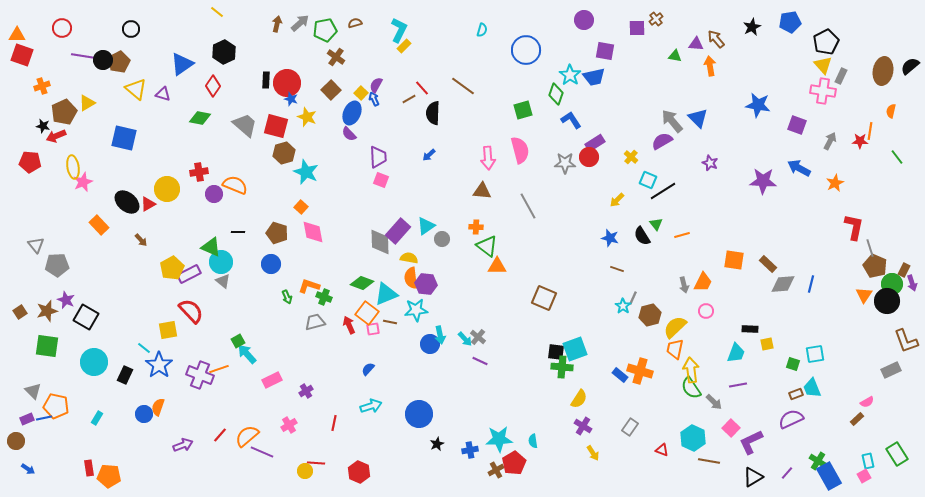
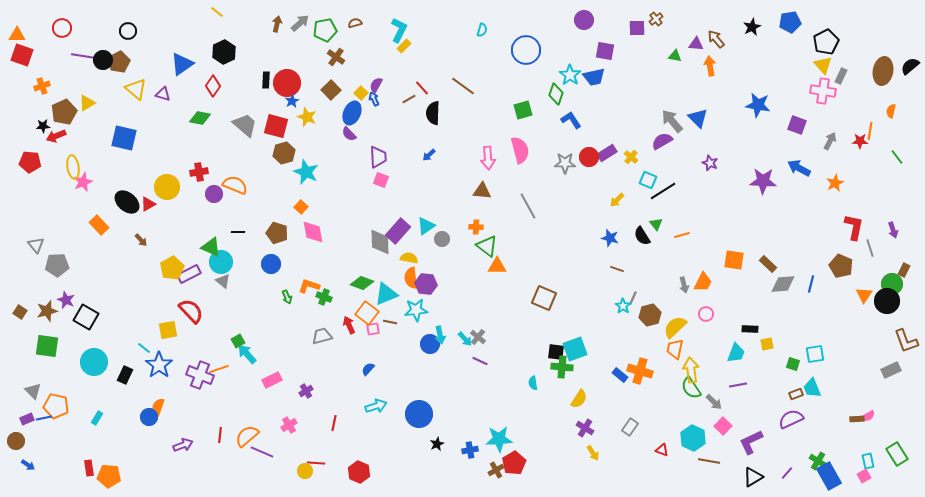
black circle at (131, 29): moved 3 px left, 2 px down
blue star at (291, 99): moved 1 px right, 2 px down; rotated 24 degrees clockwise
black star at (43, 126): rotated 16 degrees counterclockwise
purple rectangle at (595, 143): moved 12 px right, 10 px down
yellow circle at (167, 189): moved 2 px up
brown pentagon at (875, 266): moved 34 px left
purple arrow at (912, 283): moved 19 px left, 53 px up
pink circle at (706, 311): moved 3 px down
brown square at (20, 312): rotated 24 degrees counterclockwise
gray trapezoid at (315, 322): moved 7 px right, 14 px down
pink semicircle at (867, 402): moved 1 px right, 14 px down
cyan arrow at (371, 406): moved 5 px right
blue circle at (144, 414): moved 5 px right, 3 px down
brown rectangle at (857, 419): rotated 40 degrees clockwise
purple cross at (583, 426): moved 2 px right, 2 px down
pink square at (731, 428): moved 8 px left, 2 px up
red line at (220, 435): rotated 35 degrees counterclockwise
cyan semicircle at (533, 441): moved 58 px up
blue arrow at (28, 469): moved 4 px up
